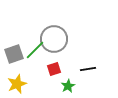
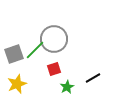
black line: moved 5 px right, 9 px down; rotated 21 degrees counterclockwise
green star: moved 1 px left, 1 px down
